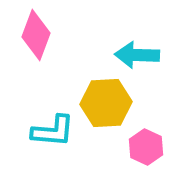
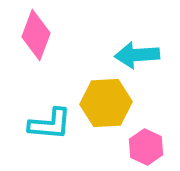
cyan arrow: rotated 6 degrees counterclockwise
cyan L-shape: moved 3 px left, 7 px up
